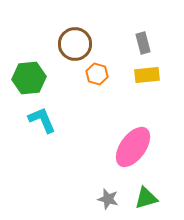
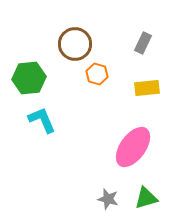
gray rectangle: rotated 40 degrees clockwise
yellow rectangle: moved 13 px down
